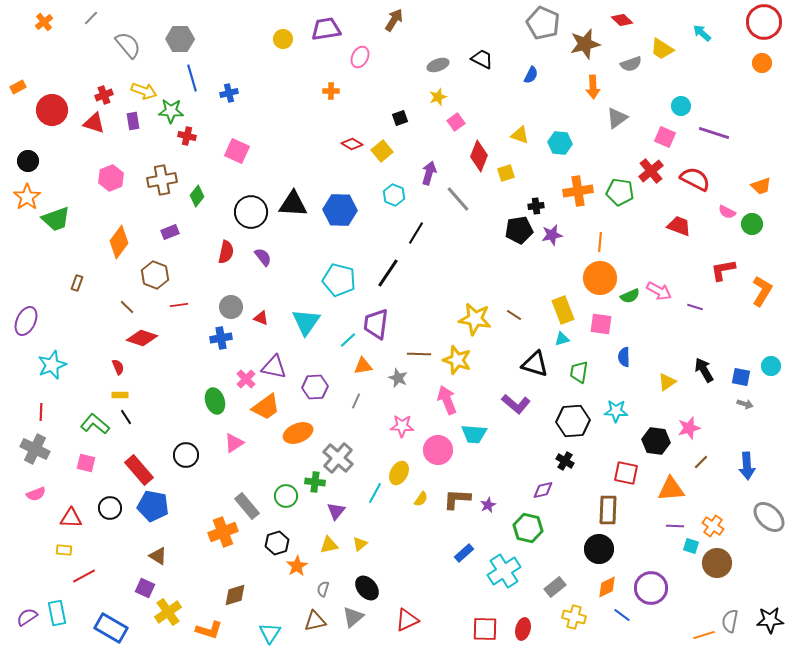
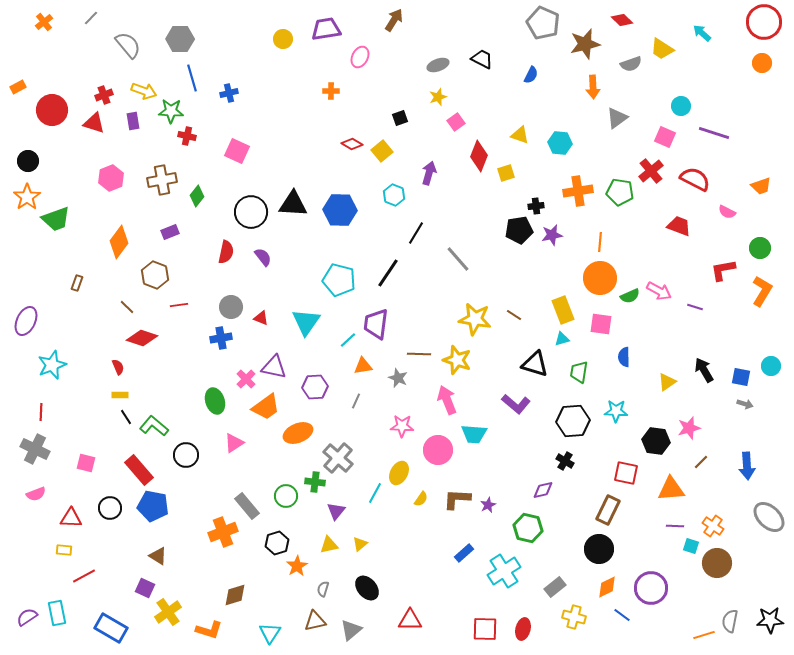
gray line at (458, 199): moved 60 px down
green circle at (752, 224): moved 8 px right, 24 px down
green L-shape at (95, 424): moved 59 px right, 2 px down
brown rectangle at (608, 510): rotated 24 degrees clockwise
gray triangle at (353, 617): moved 2 px left, 13 px down
red triangle at (407, 620): moved 3 px right; rotated 25 degrees clockwise
